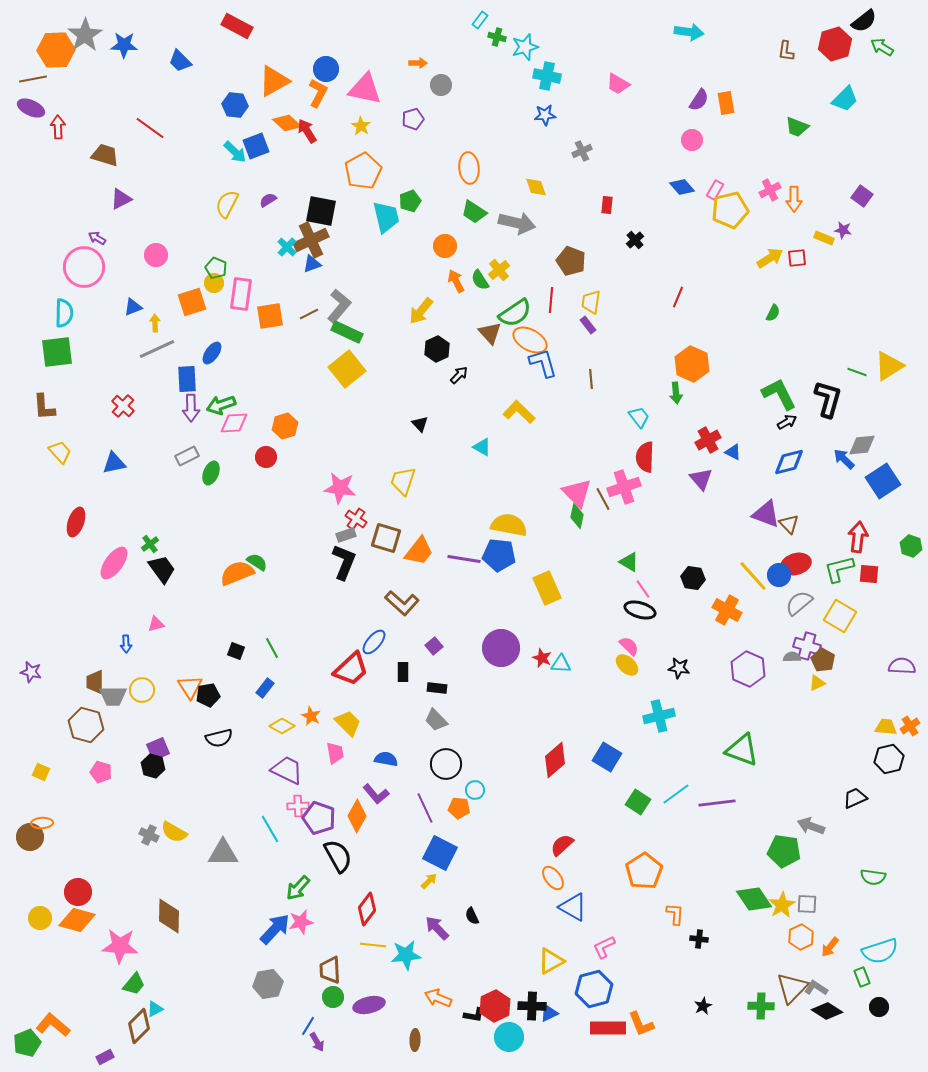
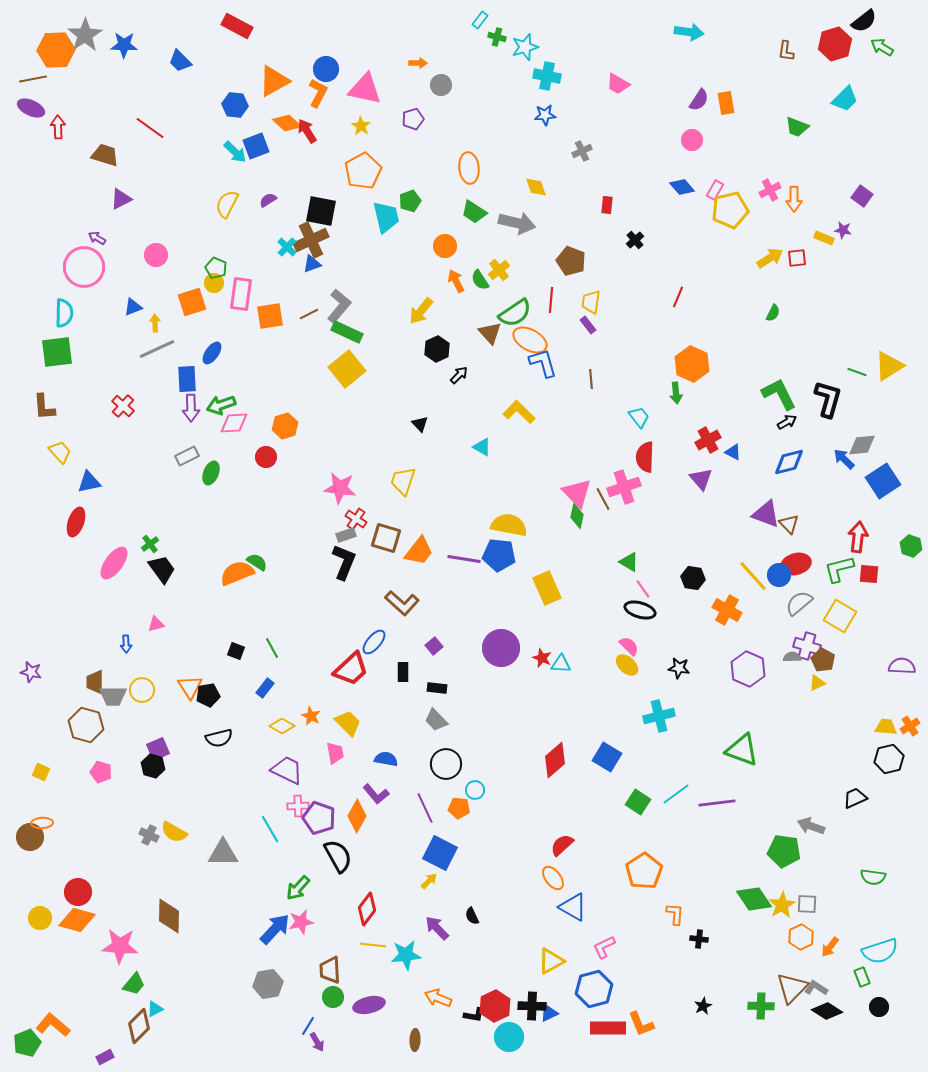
blue triangle at (114, 463): moved 25 px left, 19 px down
